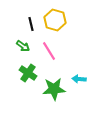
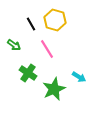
black line: rotated 16 degrees counterclockwise
green arrow: moved 9 px left, 1 px up
pink line: moved 2 px left, 2 px up
cyan arrow: moved 2 px up; rotated 152 degrees counterclockwise
green star: rotated 20 degrees counterclockwise
